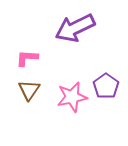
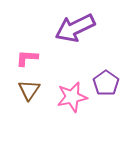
purple pentagon: moved 3 px up
